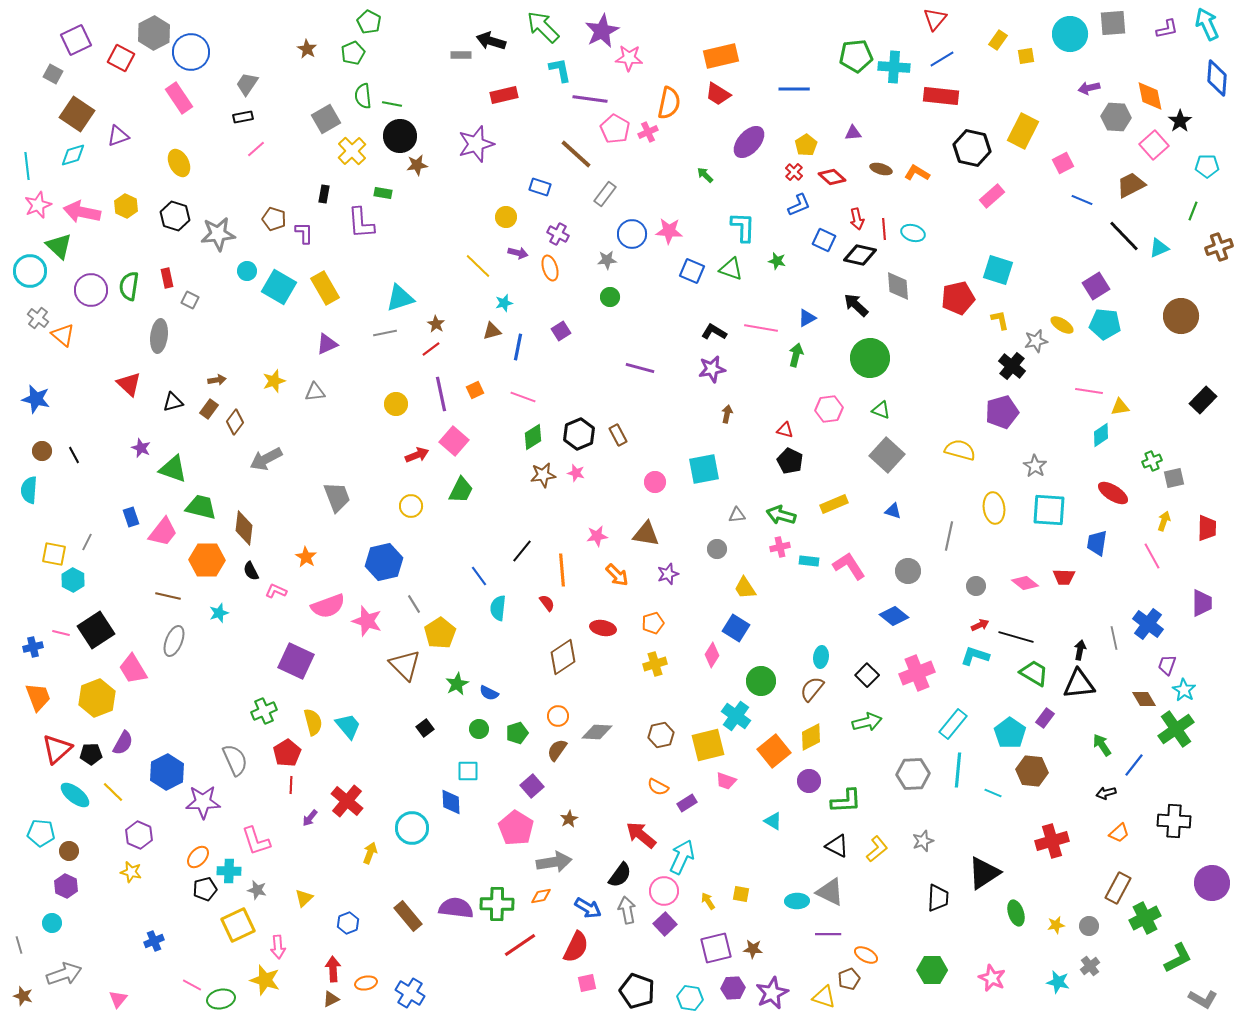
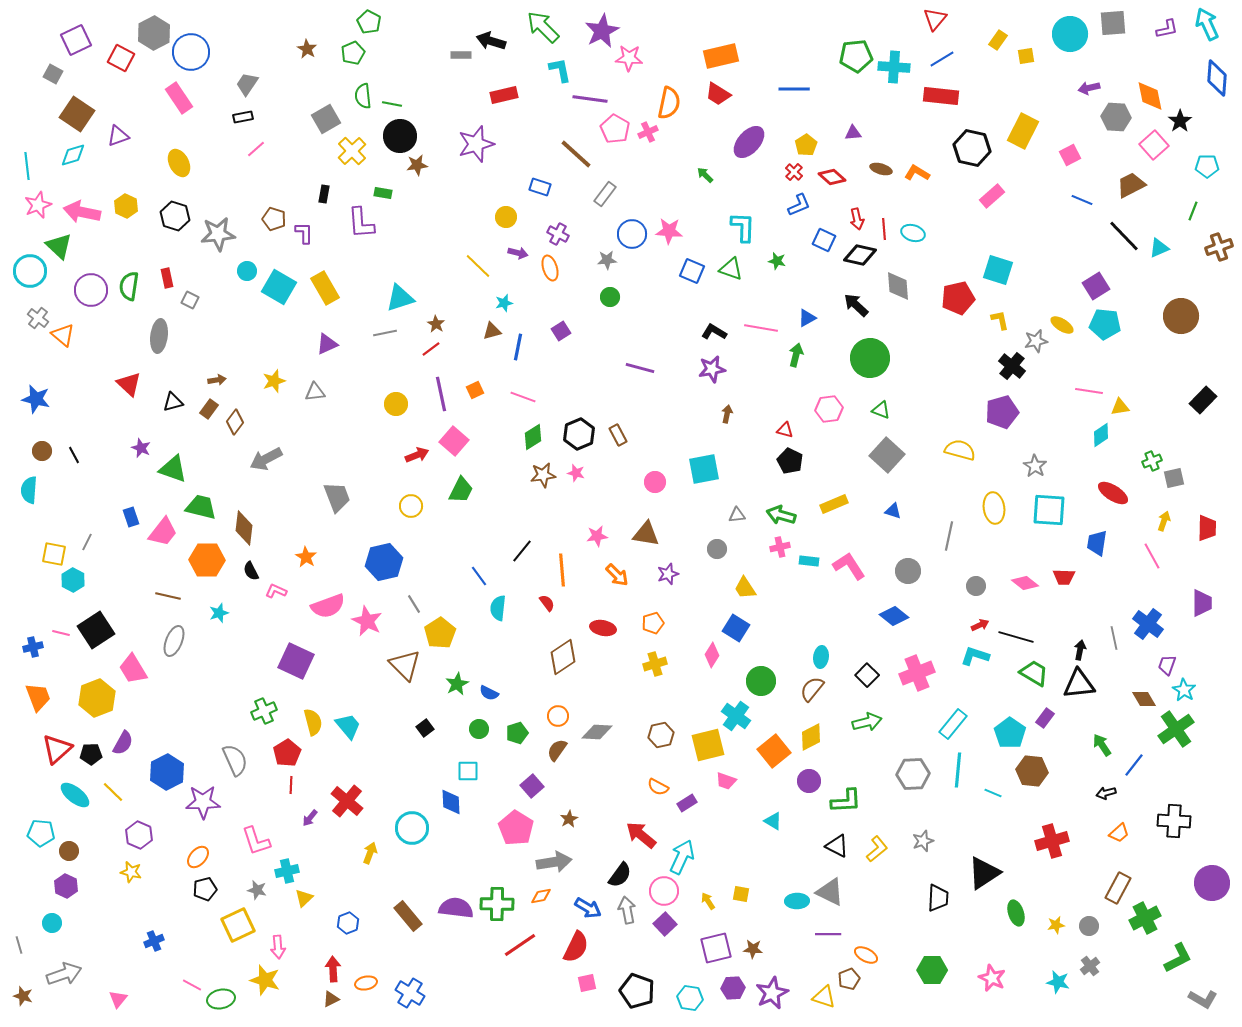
pink square at (1063, 163): moved 7 px right, 8 px up
pink star at (367, 621): rotated 8 degrees clockwise
cyan cross at (229, 871): moved 58 px right; rotated 15 degrees counterclockwise
